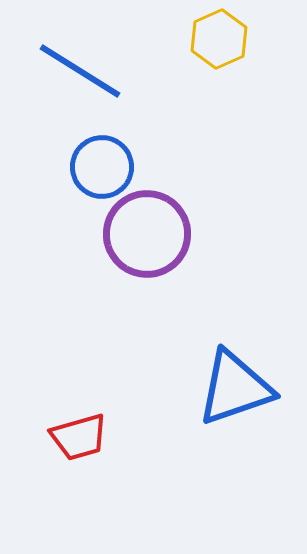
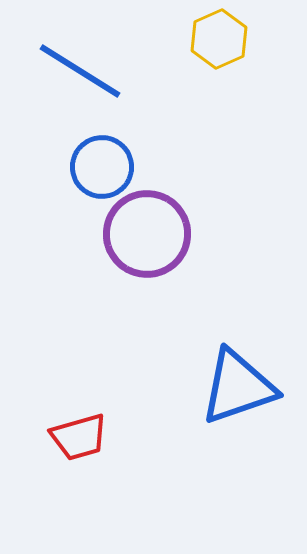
blue triangle: moved 3 px right, 1 px up
